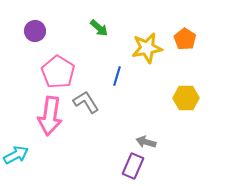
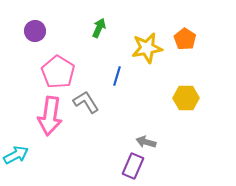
green arrow: rotated 108 degrees counterclockwise
